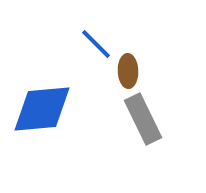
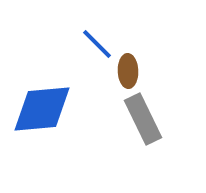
blue line: moved 1 px right
